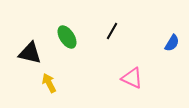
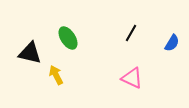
black line: moved 19 px right, 2 px down
green ellipse: moved 1 px right, 1 px down
yellow arrow: moved 7 px right, 8 px up
